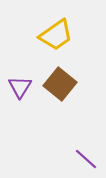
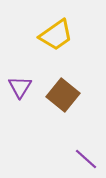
brown square: moved 3 px right, 11 px down
